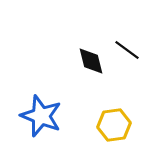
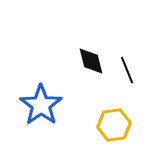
black line: moved 20 px down; rotated 32 degrees clockwise
blue star: moved 11 px up; rotated 15 degrees clockwise
